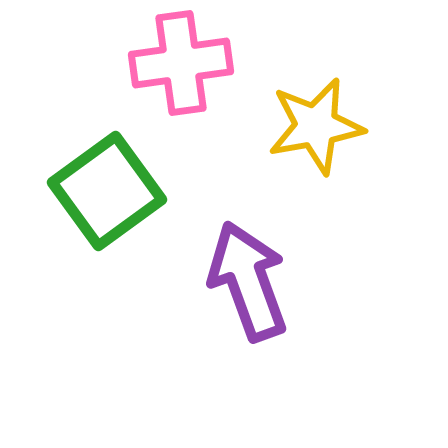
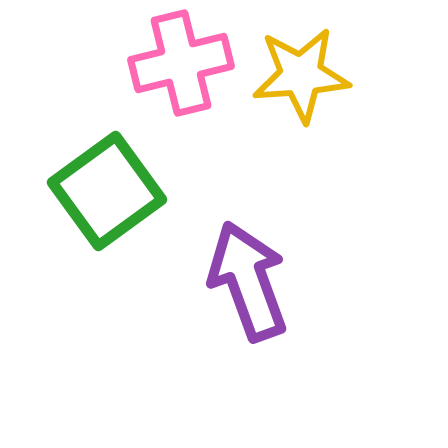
pink cross: rotated 6 degrees counterclockwise
yellow star: moved 15 px left, 51 px up; rotated 6 degrees clockwise
